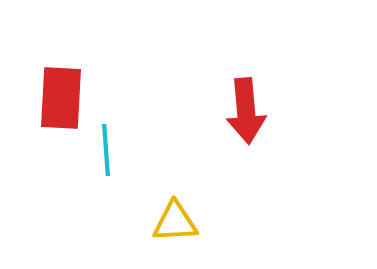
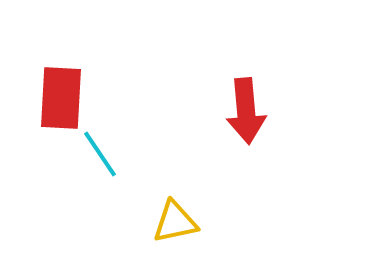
cyan line: moved 6 px left, 4 px down; rotated 30 degrees counterclockwise
yellow triangle: rotated 9 degrees counterclockwise
